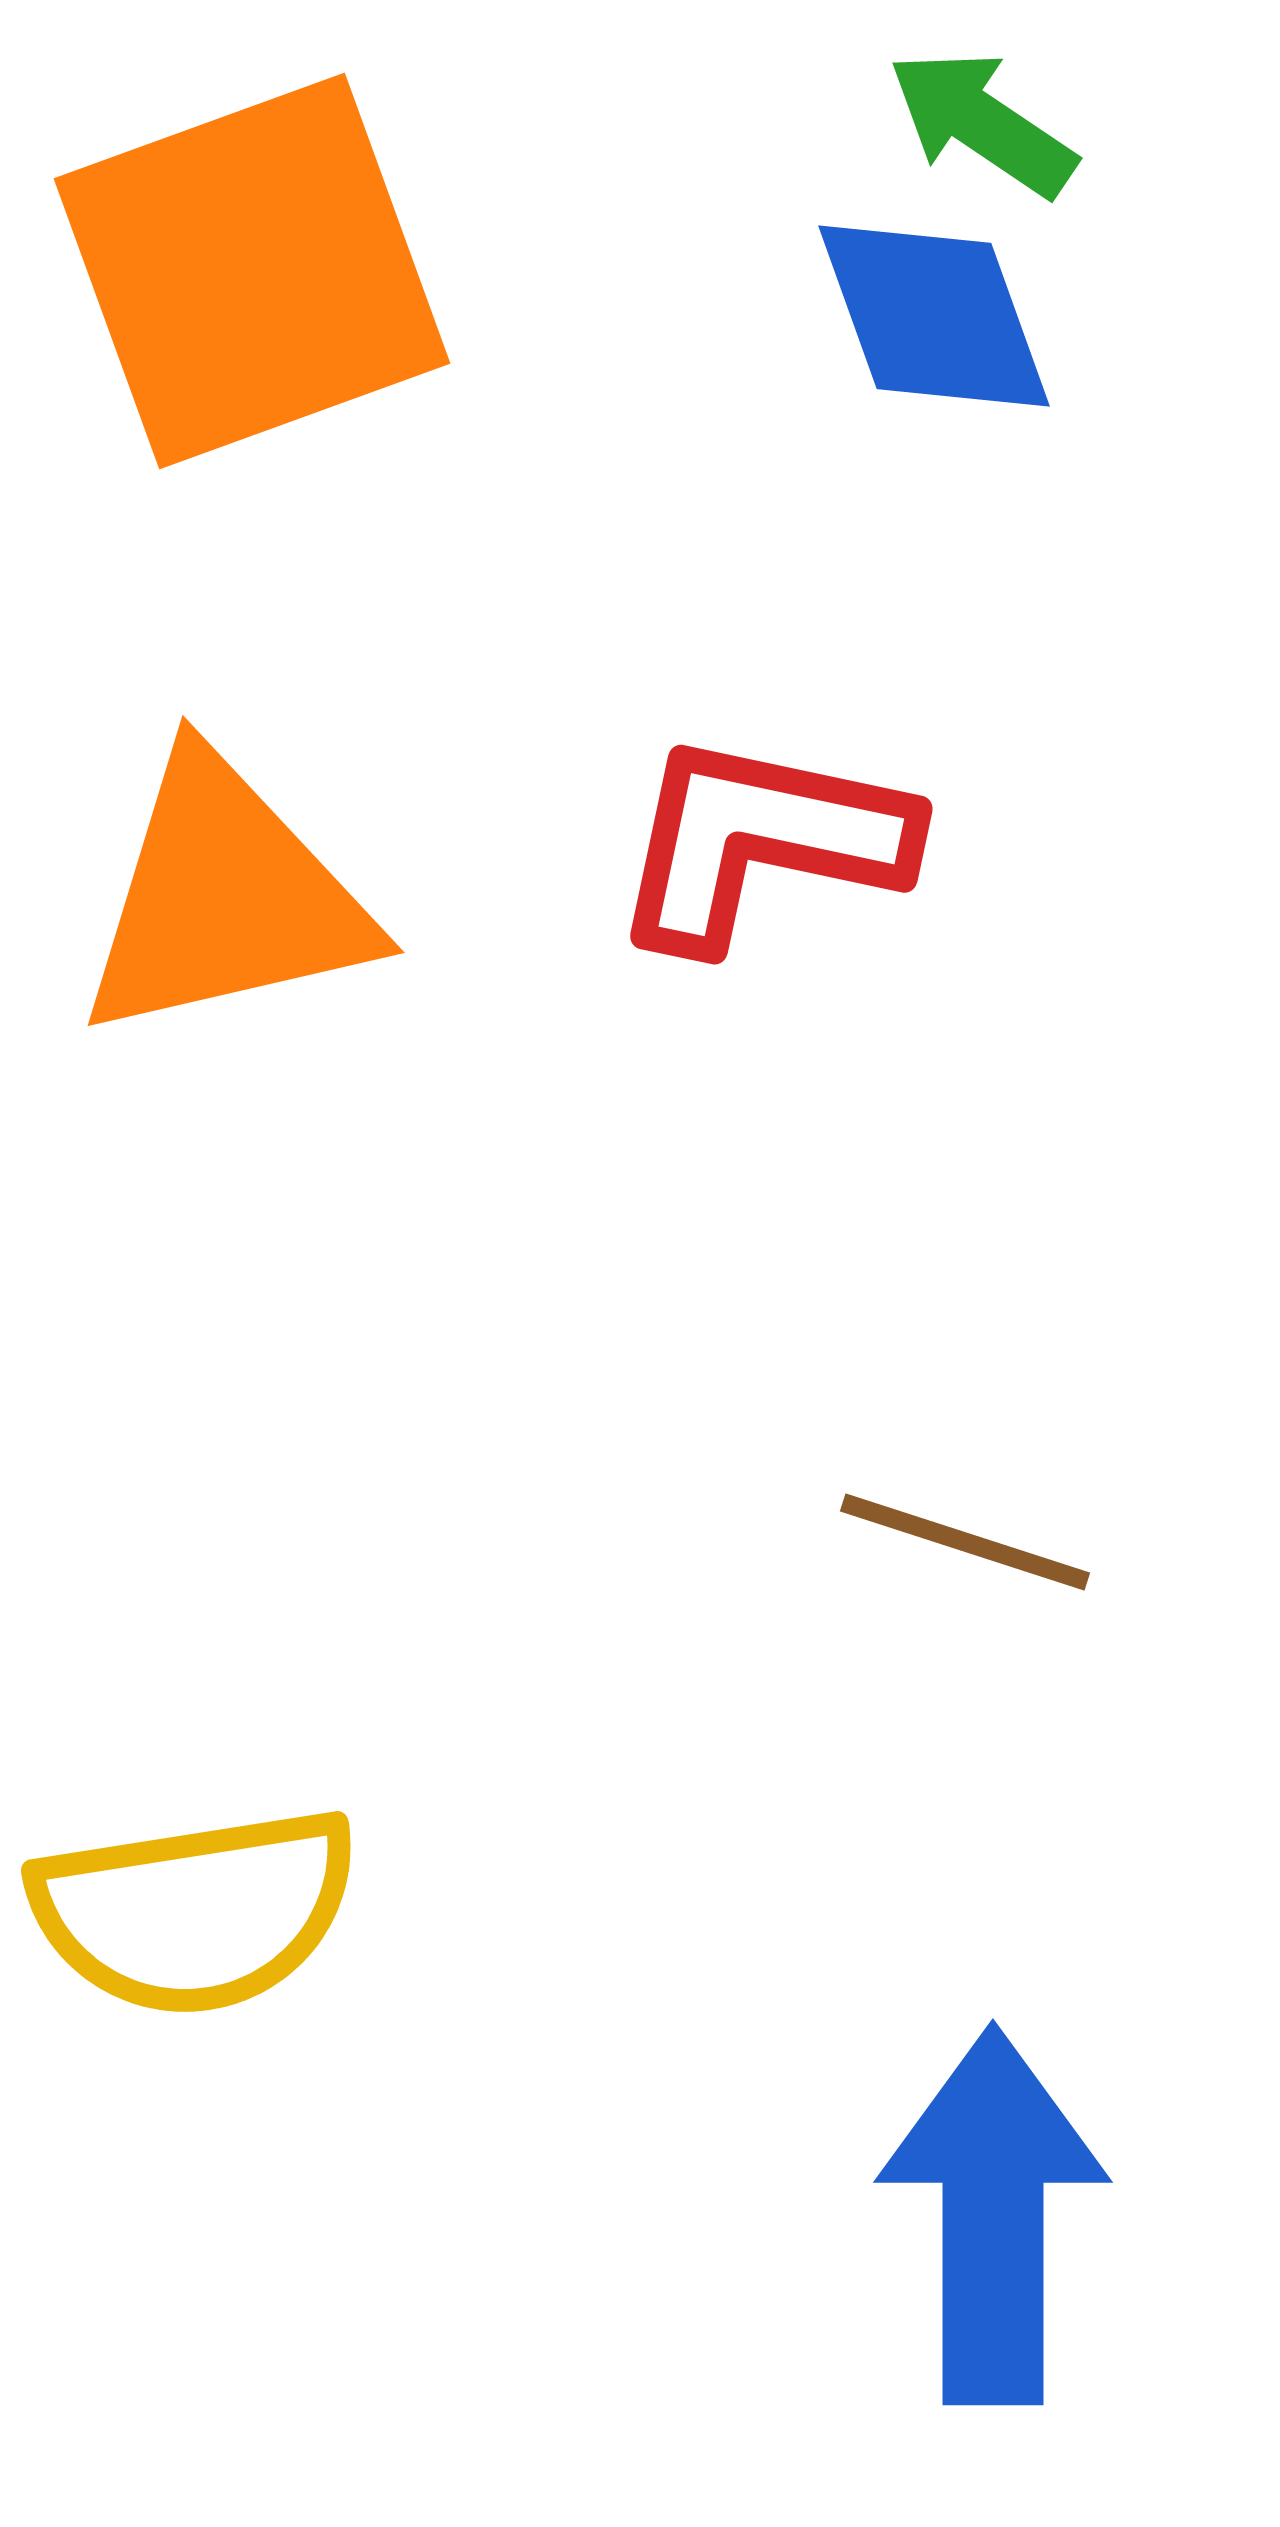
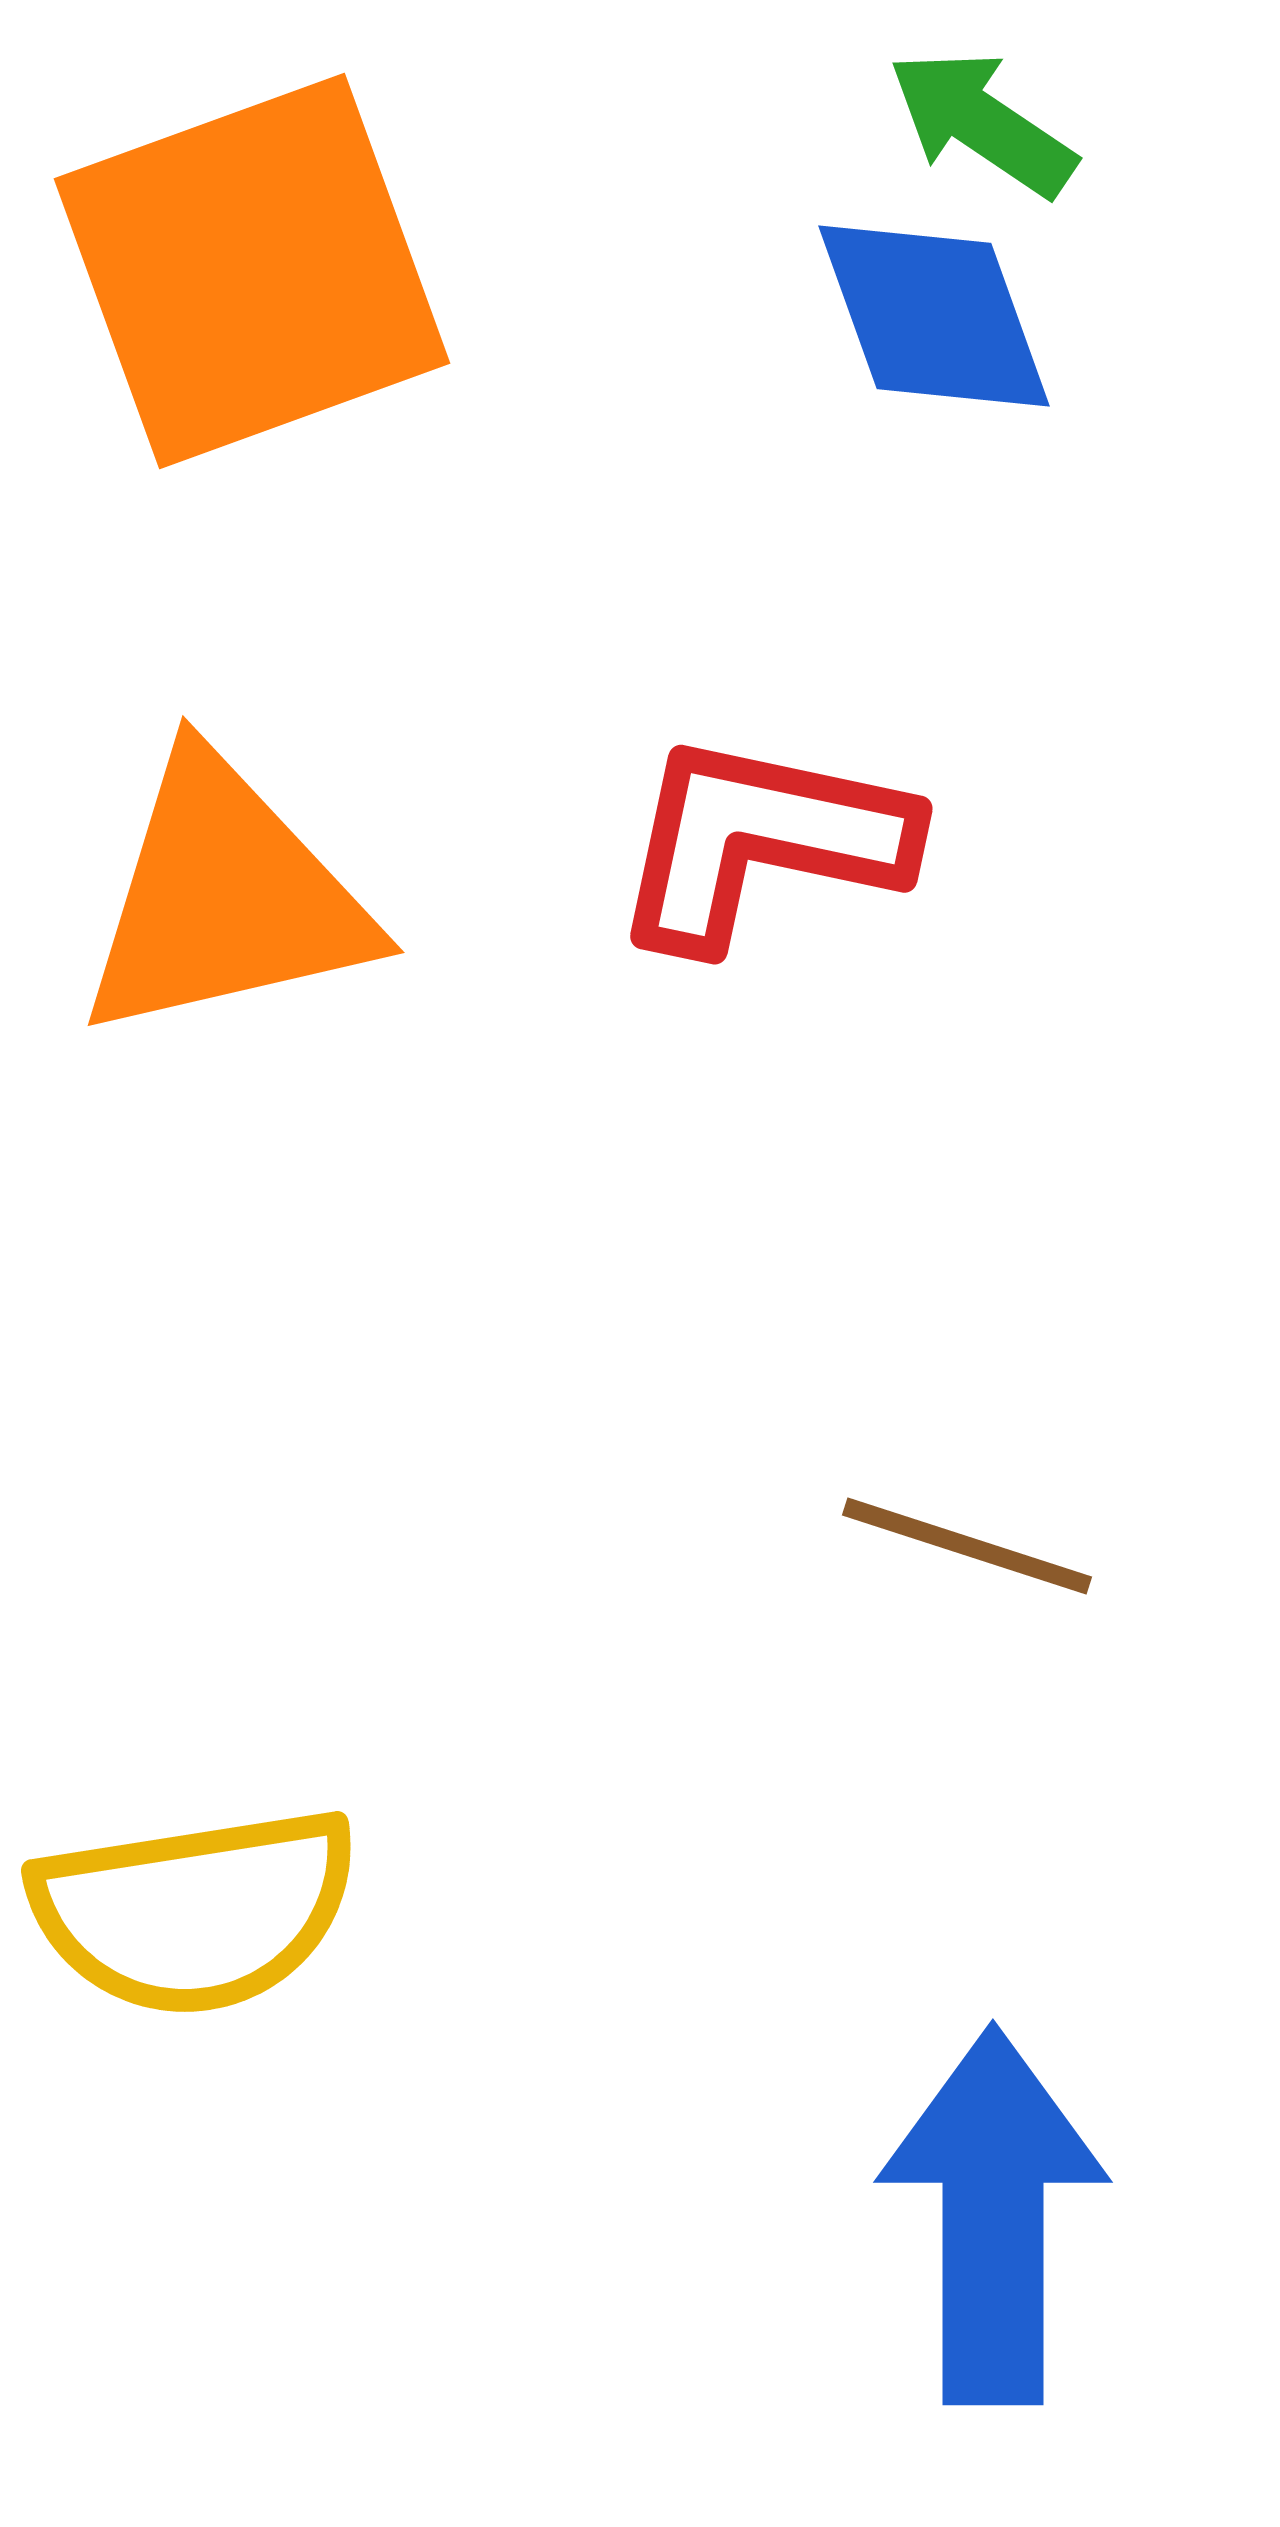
brown line: moved 2 px right, 4 px down
